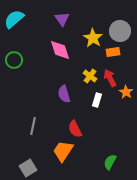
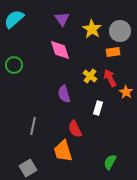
yellow star: moved 1 px left, 9 px up
green circle: moved 5 px down
white rectangle: moved 1 px right, 8 px down
orange trapezoid: rotated 50 degrees counterclockwise
